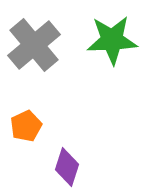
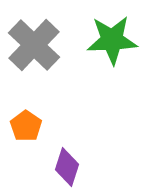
gray cross: rotated 6 degrees counterclockwise
orange pentagon: rotated 12 degrees counterclockwise
